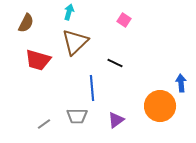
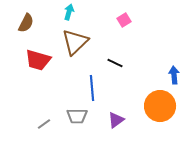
pink square: rotated 24 degrees clockwise
blue arrow: moved 7 px left, 8 px up
